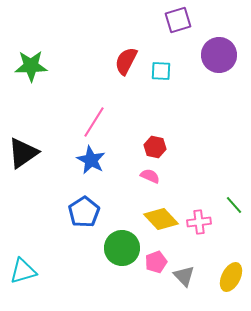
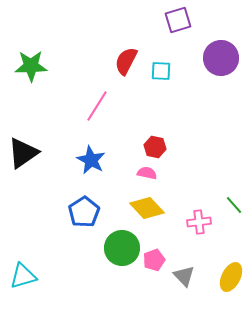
purple circle: moved 2 px right, 3 px down
pink line: moved 3 px right, 16 px up
pink semicircle: moved 3 px left, 3 px up; rotated 12 degrees counterclockwise
yellow diamond: moved 14 px left, 11 px up
pink pentagon: moved 2 px left, 2 px up
cyan triangle: moved 5 px down
